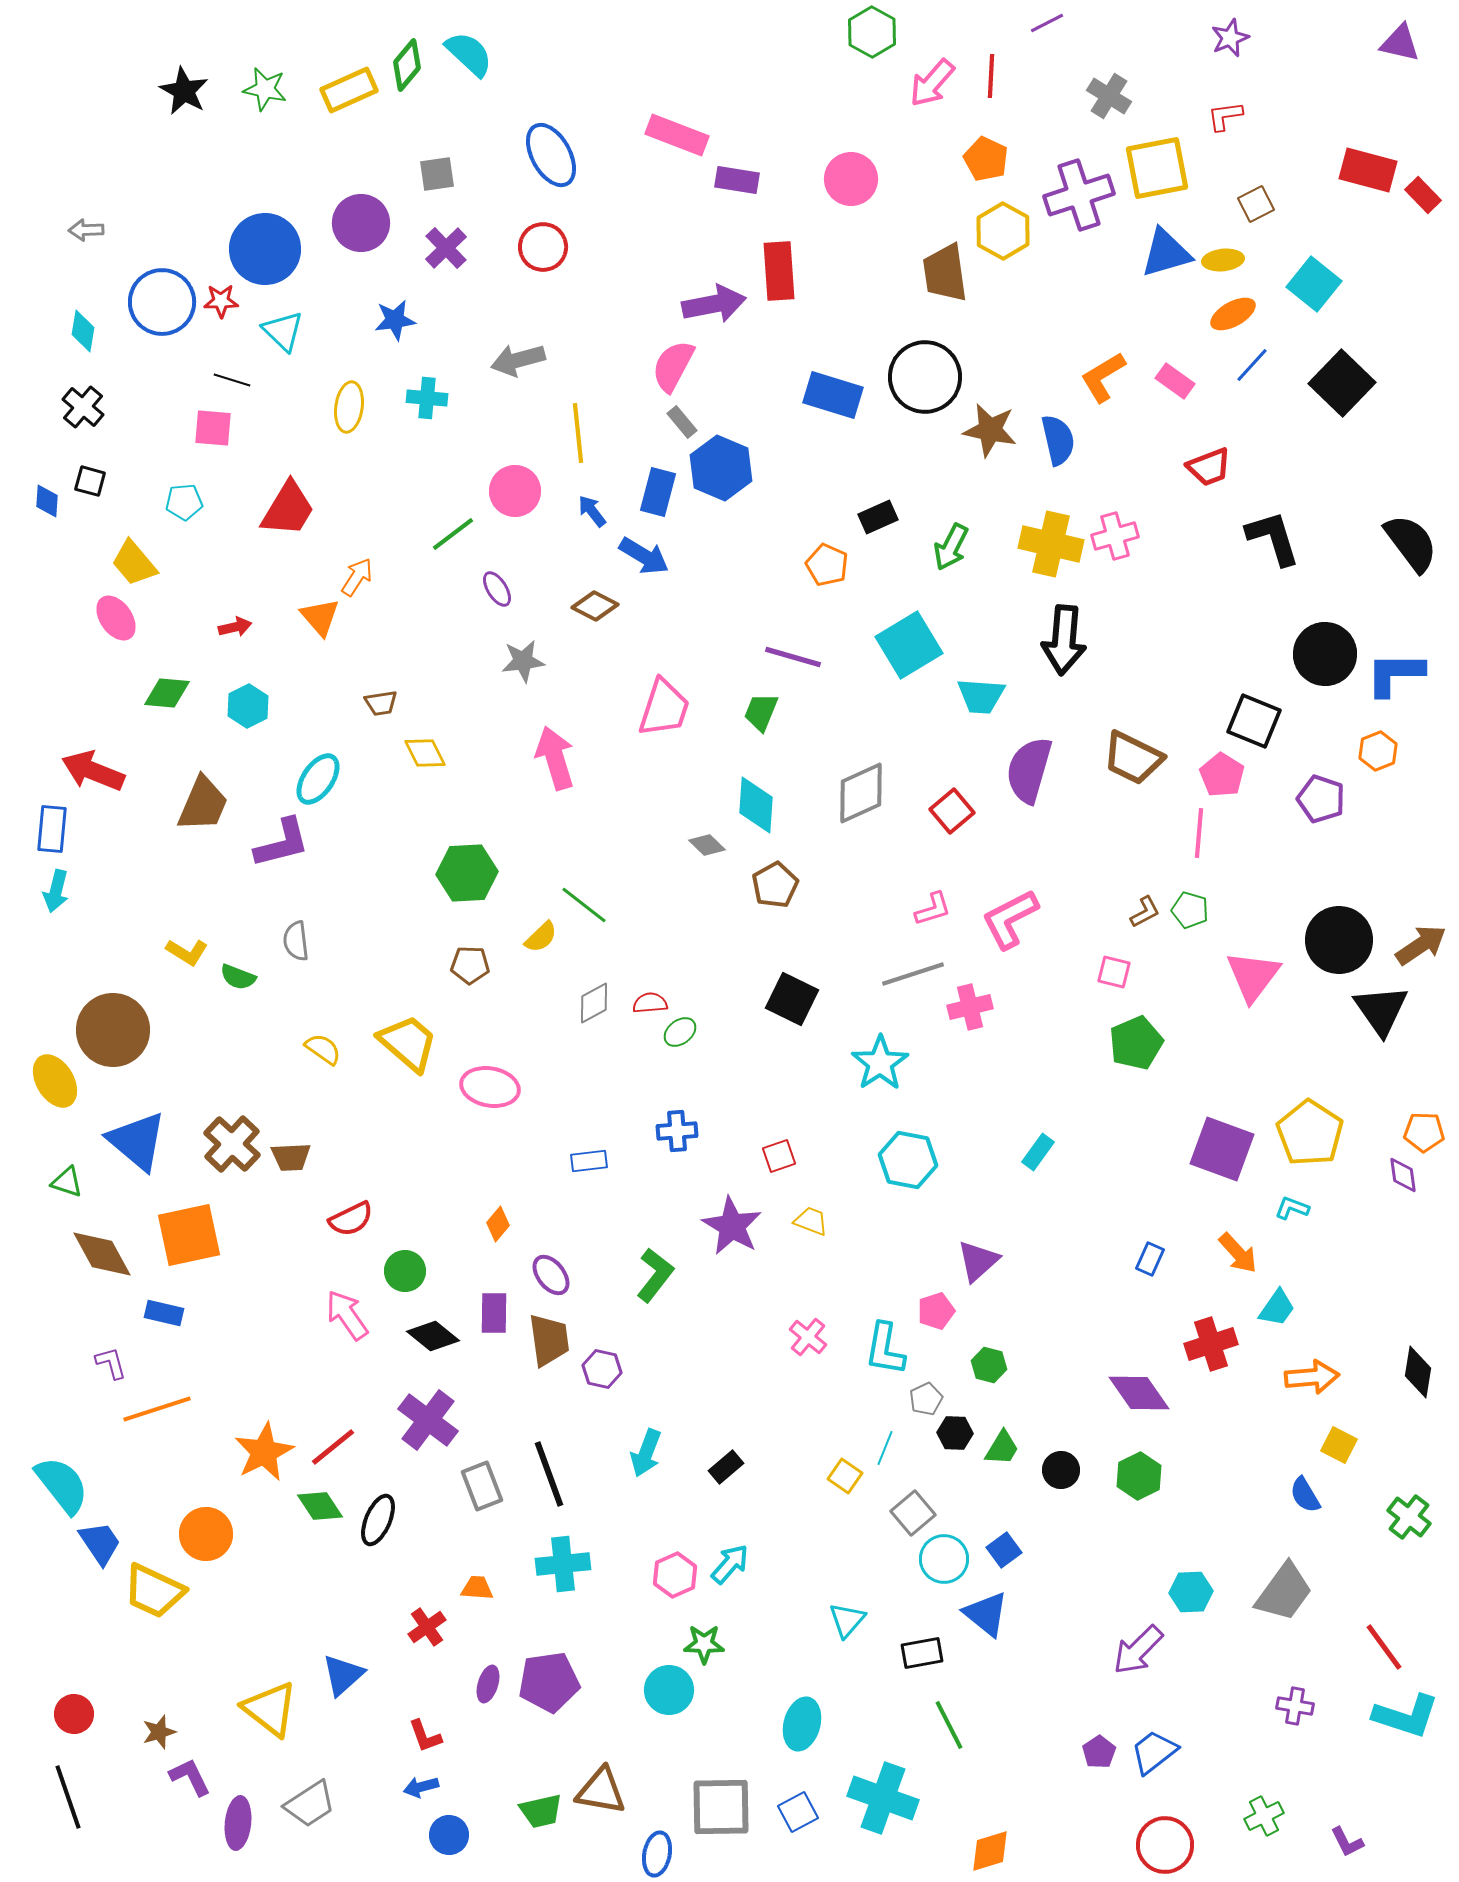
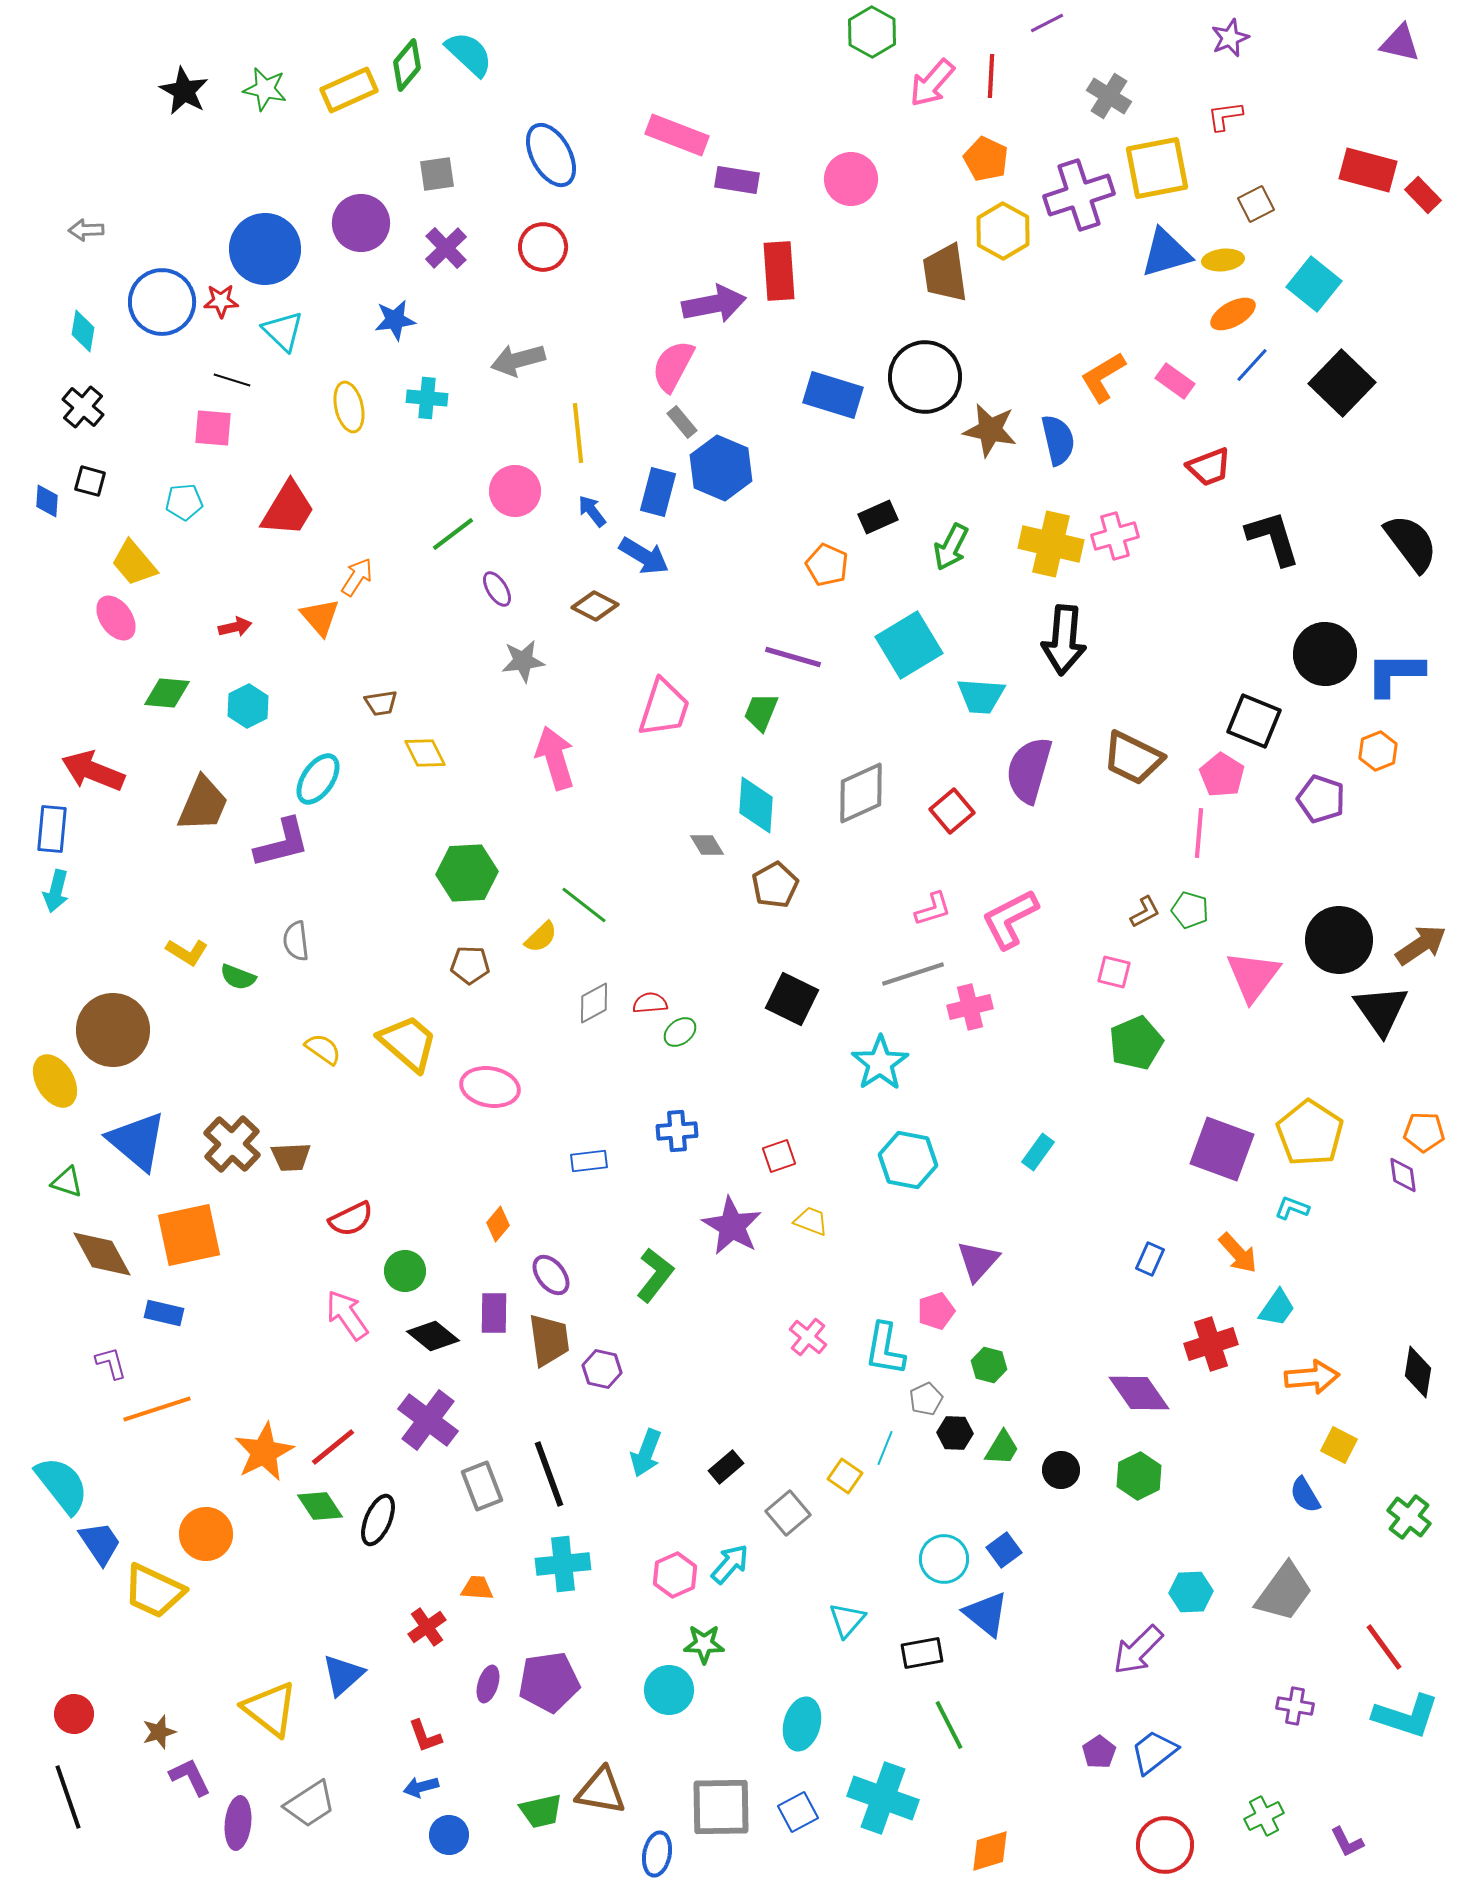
yellow ellipse at (349, 407): rotated 21 degrees counterclockwise
gray diamond at (707, 845): rotated 15 degrees clockwise
purple triangle at (978, 1261): rotated 6 degrees counterclockwise
gray square at (913, 1513): moved 125 px left
